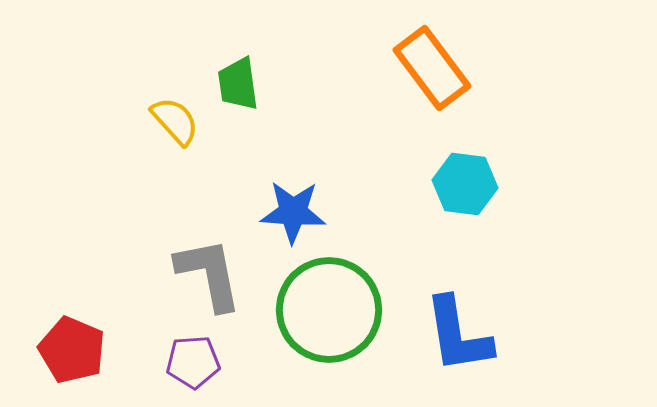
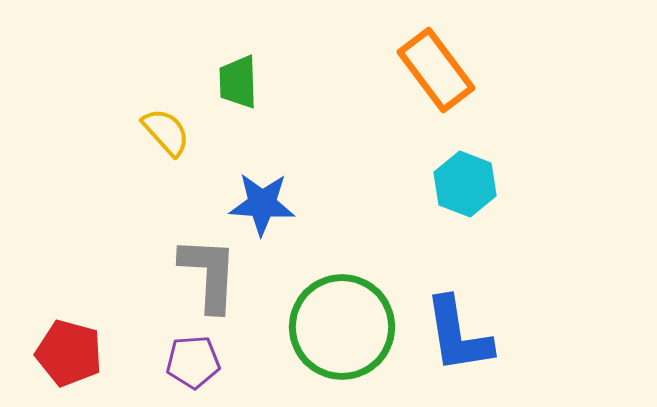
orange rectangle: moved 4 px right, 2 px down
green trapezoid: moved 2 px up; rotated 6 degrees clockwise
yellow semicircle: moved 9 px left, 11 px down
cyan hexagon: rotated 14 degrees clockwise
blue star: moved 31 px left, 8 px up
gray L-shape: rotated 14 degrees clockwise
green circle: moved 13 px right, 17 px down
red pentagon: moved 3 px left, 3 px down; rotated 8 degrees counterclockwise
